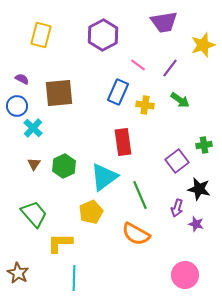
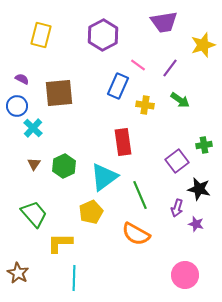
blue rectangle: moved 6 px up
